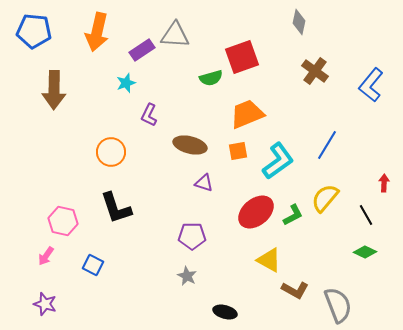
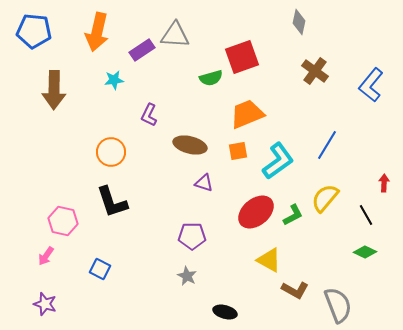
cyan star: moved 12 px left, 3 px up; rotated 12 degrees clockwise
black L-shape: moved 4 px left, 6 px up
blue square: moved 7 px right, 4 px down
